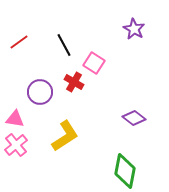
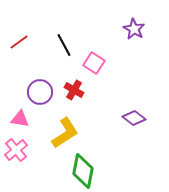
red cross: moved 8 px down
pink triangle: moved 5 px right
yellow L-shape: moved 3 px up
pink cross: moved 5 px down
green diamond: moved 42 px left
